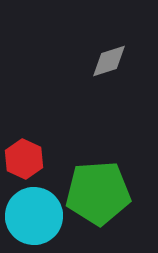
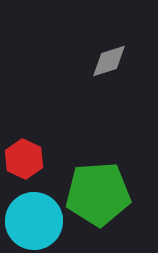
green pentagon: moved 1 px down
cyan circle: moved 5 px down
